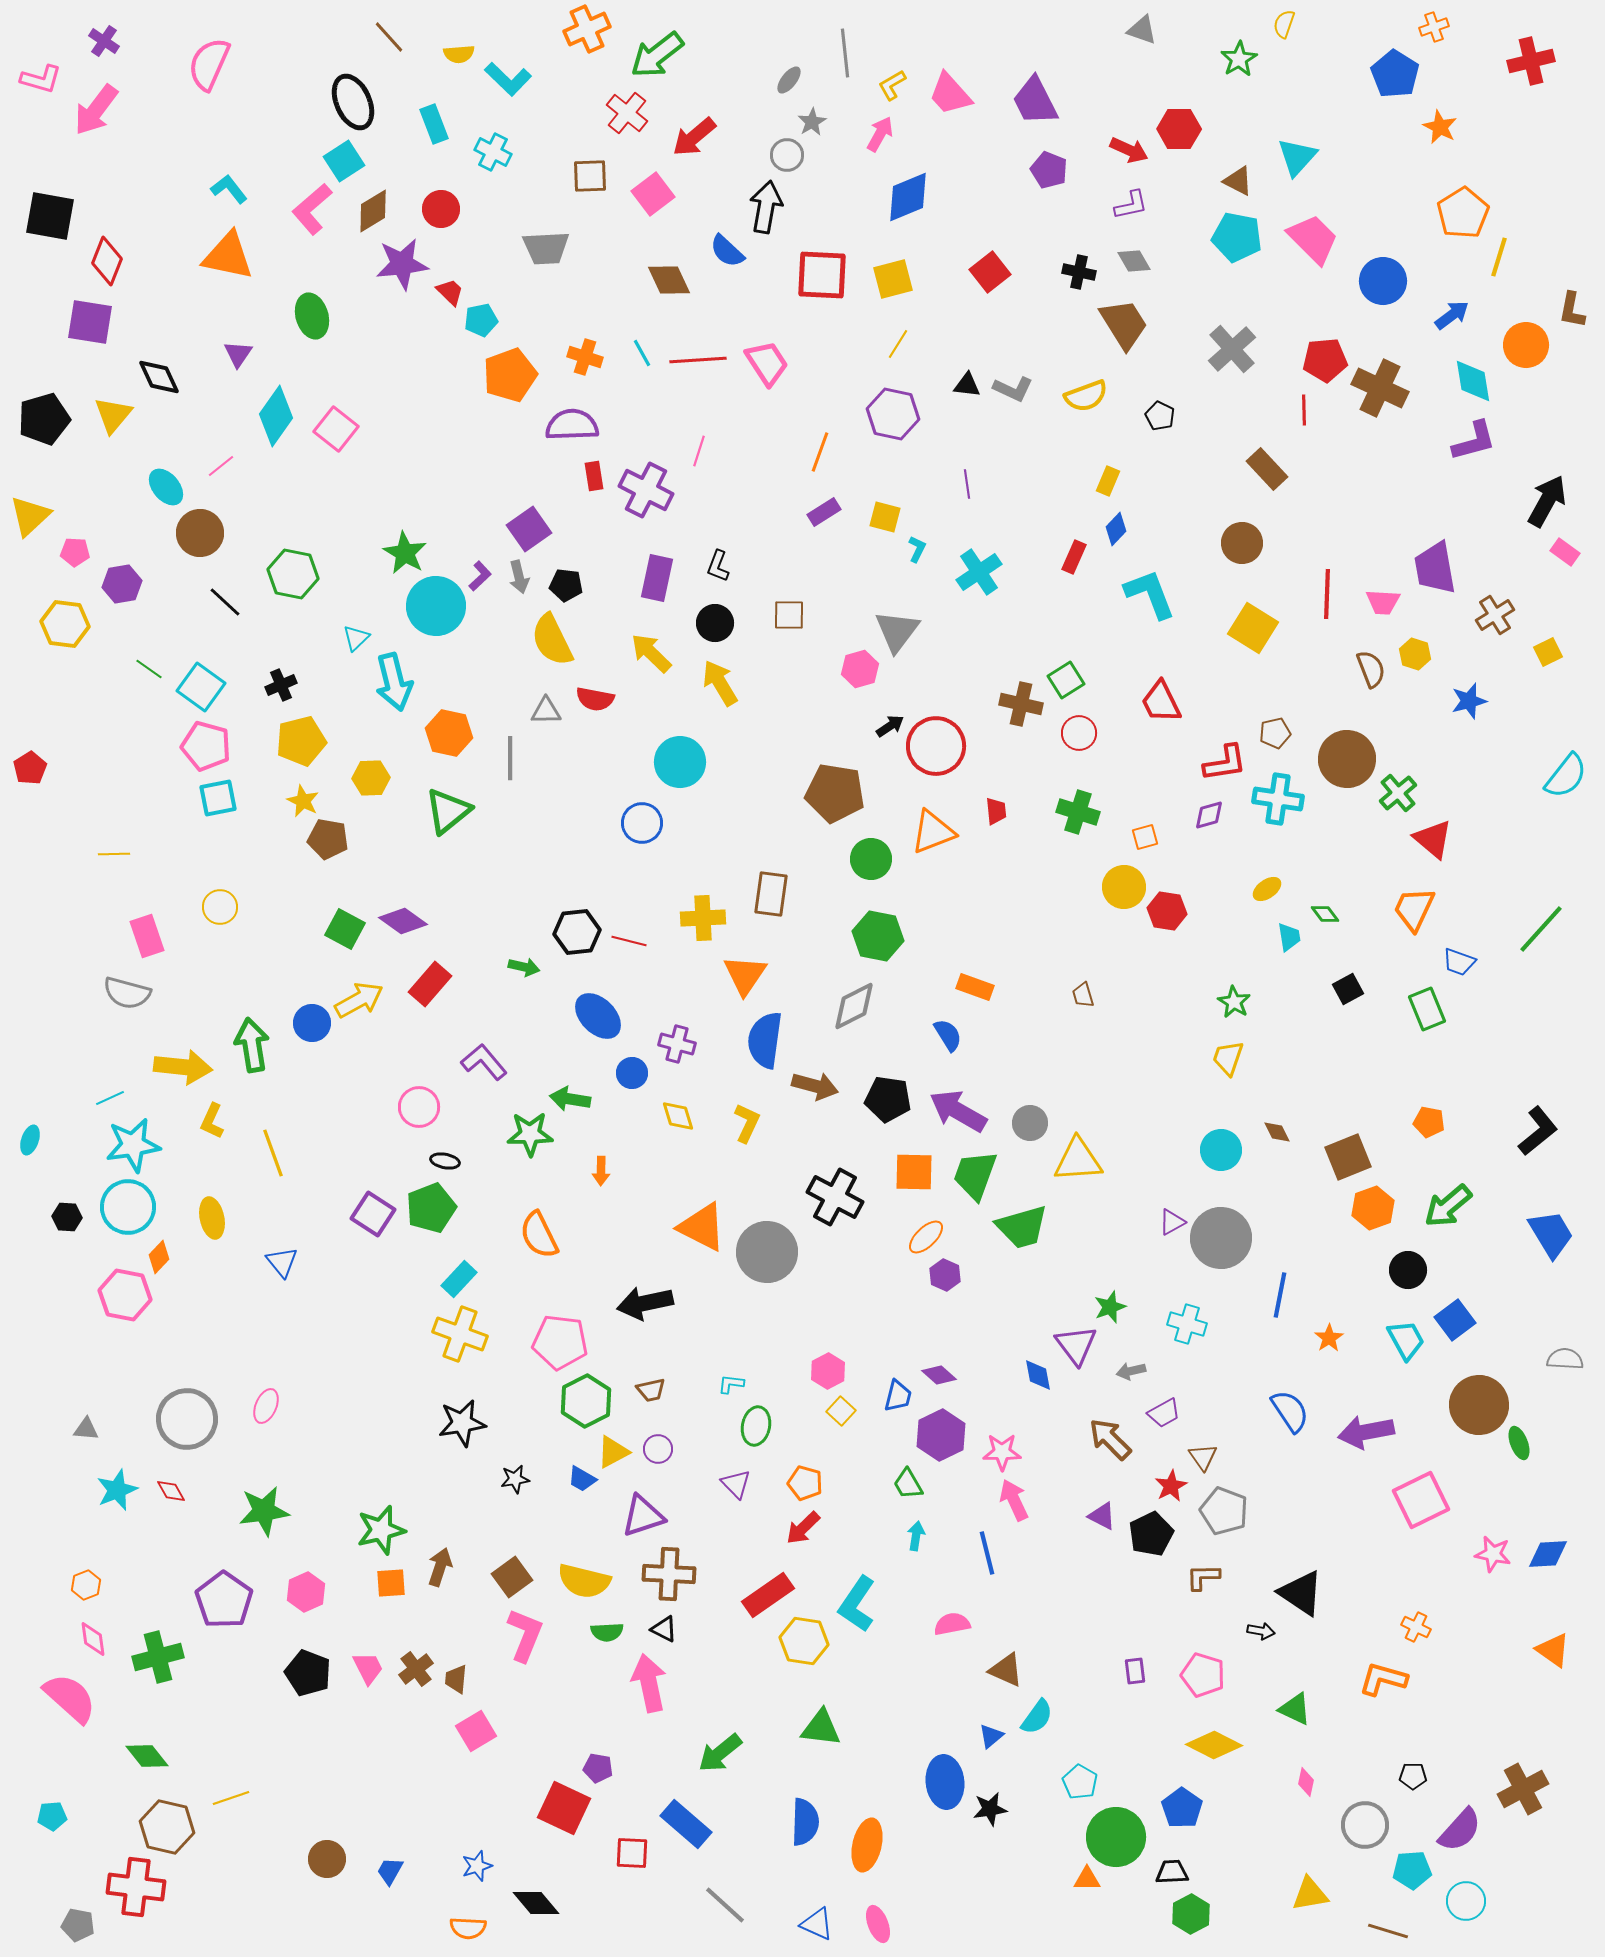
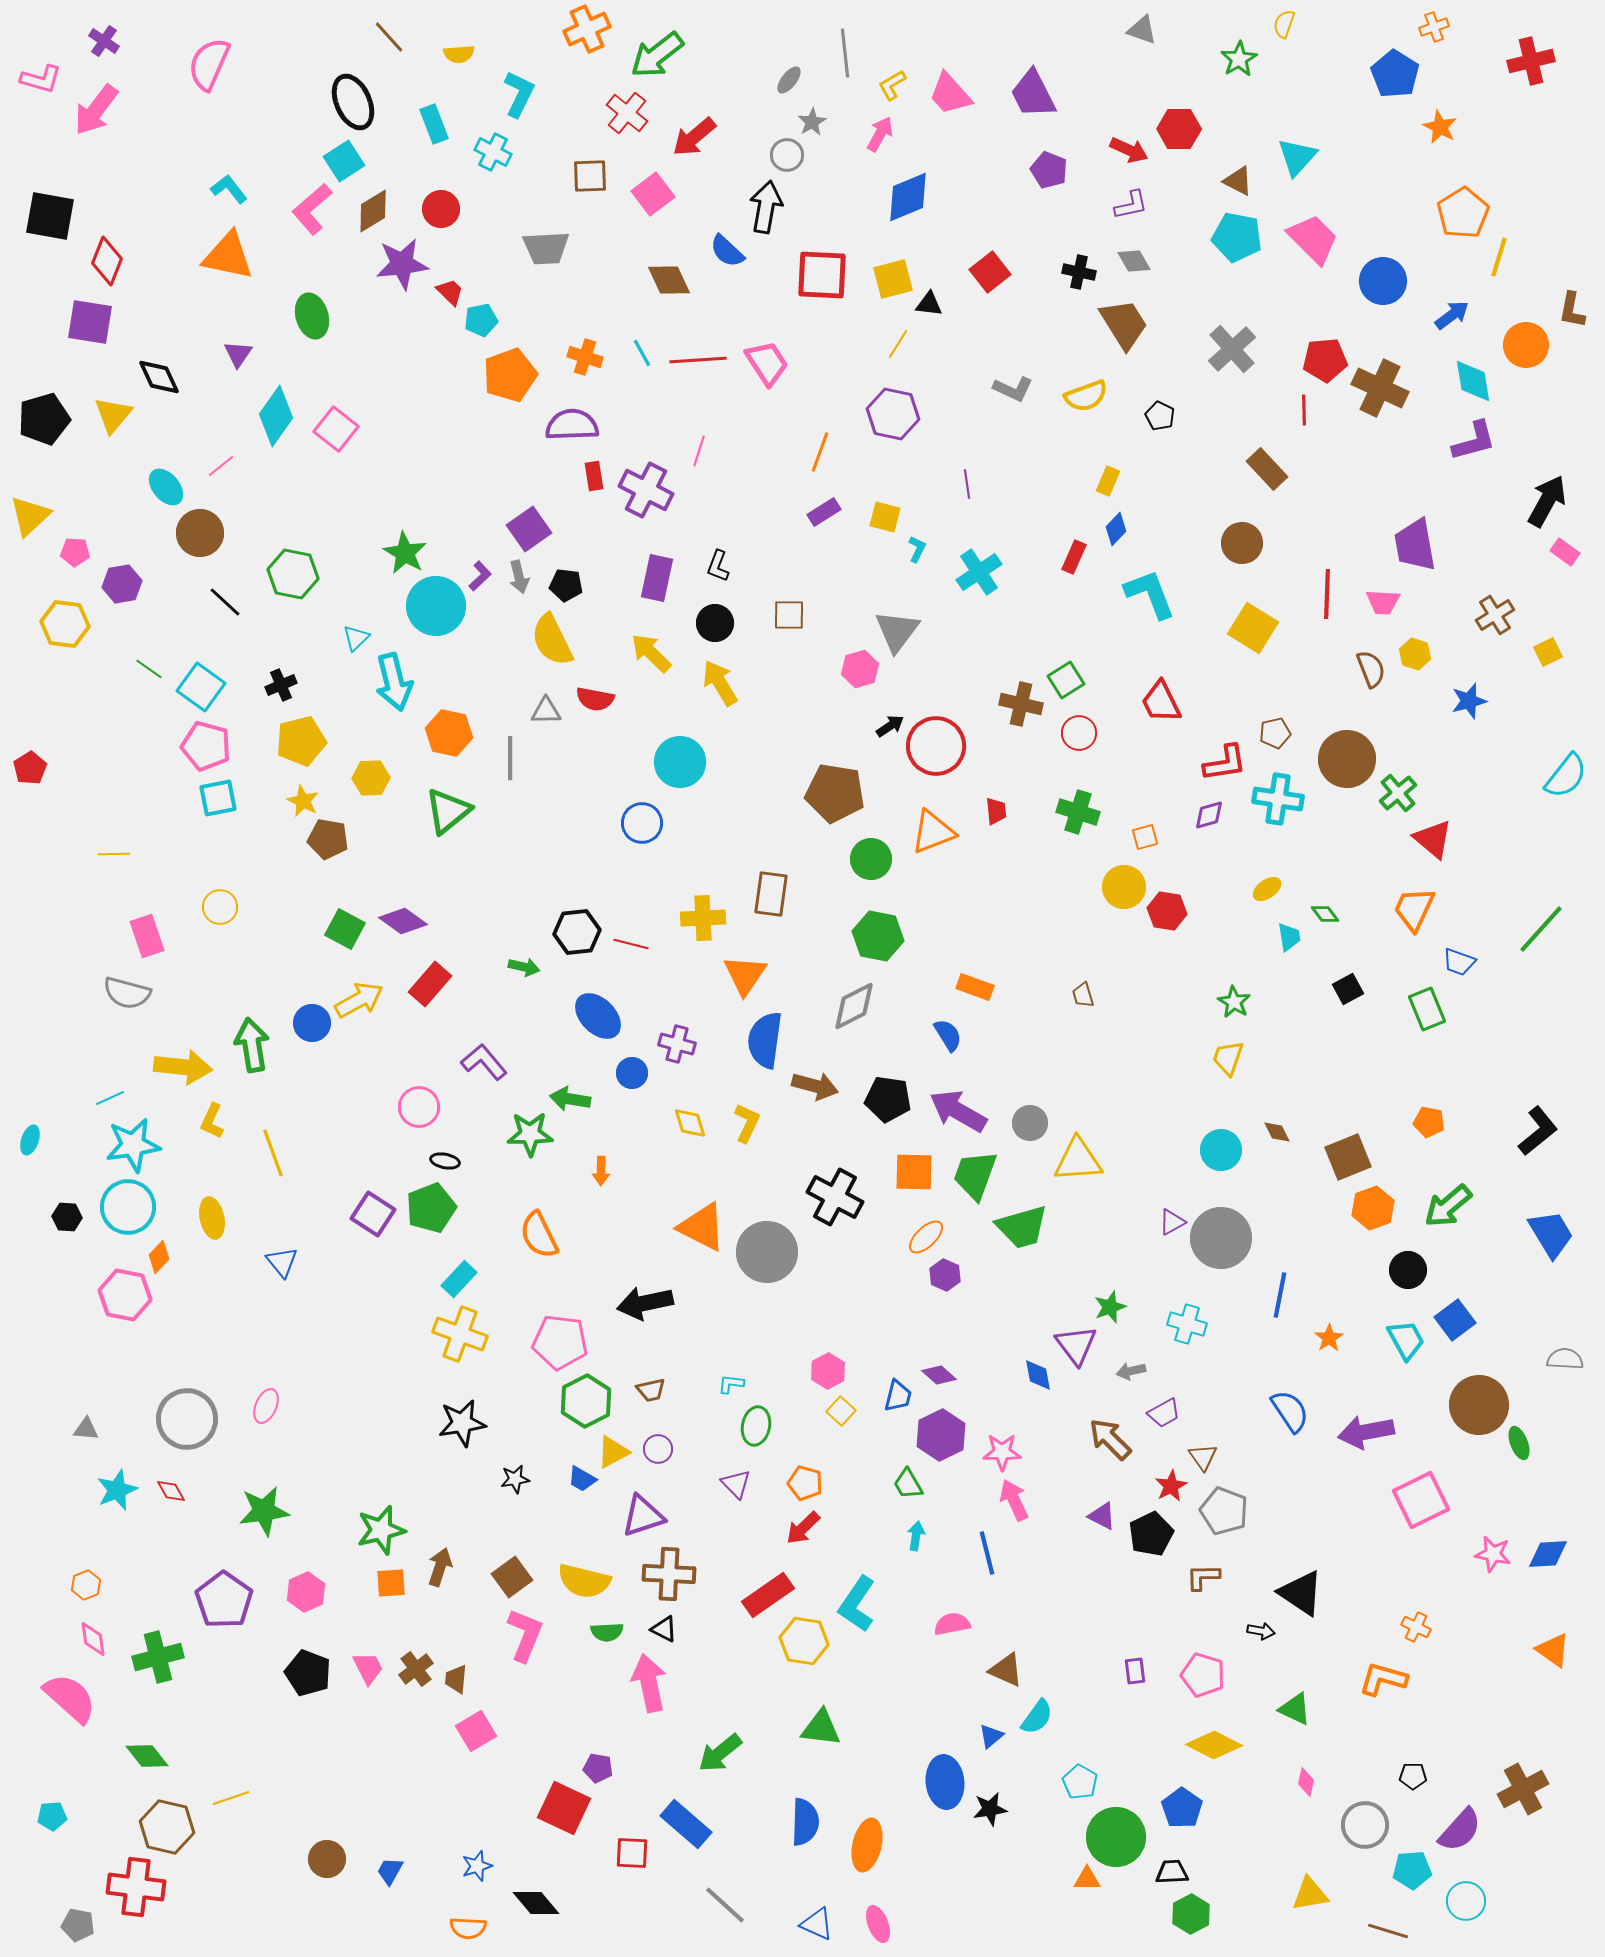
cyan L-shape at (508, 79): moved 11 px right, 15 px down; rotated 108 degrees counterclockwise
purple trapezoid at (1035, 101): moved 2 px left, 7 px up
black triangle at (967, 385): moved 38 px left, 81 px up
purple trapezoid at (1435, 568): moved 20 px left, 23 px up
red line at (629, 941): moved 2 px right, 3 px down
yellow diamond at (678, 1116): moved 12 px right, 7 px down
